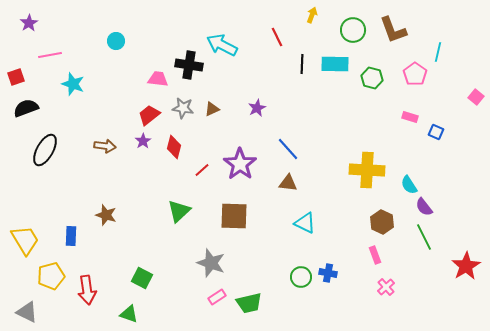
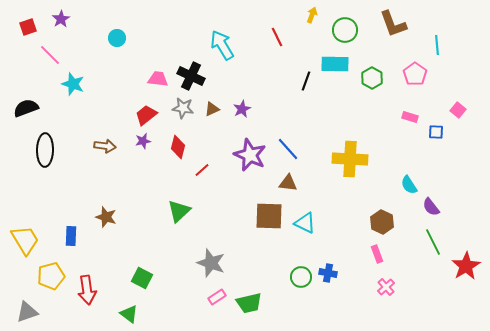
purple star at (29, 23): moved 32 px right, 4 px up
green circle at (353, 30): moved 8 px left
brown L-shape at (393, 30): moved 6 px up
cyan circle at (116, 41): moved 1 px right, 3 px up
cyan arrow at (222, 45): rotated 32 degrees clockwise
cyan line at (438, 52): moved 1 px left, 7 px up; rotated 18 degrees counterclockwise
pink line at (50, 55): rotated 55 degrees clockwise
black line at (302, 64): moved 4 px right, 17 px down; rotated 18 degrees clockwise
black cross at (189, 65): moved 2 px right, 11 px down; rotated 16 degrees clockwise
red square at (16, 77): moved 12 px right, 50 px up
green hexagon at (372, 78): rotated 15 degrees clockwise
pink square at (476, 97): moved 18 px left, 13 px down
purple star at (257, 108): moved 15 px left, 1 px down
red trapezoid at (149, 115): moved 3 px left
blue square at (436, 132): rotated 21 degrees counterclockwise
purple star at (143, 141): rotated 21 degrees clockwise
red diamond at (174, 147): moved 4 px right
black ellipse at (45, 150): rotated 28 degrees counterclockwise
purple star at (240, 164): moved 10 px right, 9 px up; rotated 12 degrees counterclockwise
yellow cross at (367, 170): moved 17 px left, 11 px up
purple semicircle at (424, 207): moved 7 px right
brown star at (106, 215): moved 2 px down
brown square at (234, 216): moved 35 px right
green line at (424, 237): moved 9 px right, 5 px down
pink rectangle at (375, 255): moved 2 px right, 1 px up
gray triangle at (27, 312): rotated 45 degrees counterclockwise
green triangle at (129, 314): rotated 18 degrees clockwise
